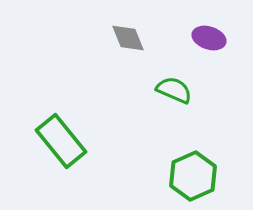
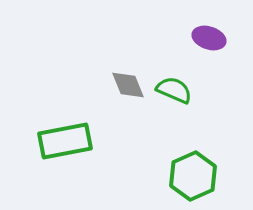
gray diamond: moved 47 px down
green rectangle: moved 4 px right; rotated 62 degrees counterclockwise
